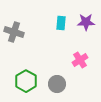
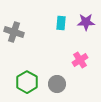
green hexagon: moved 1 px right, 1 px down
